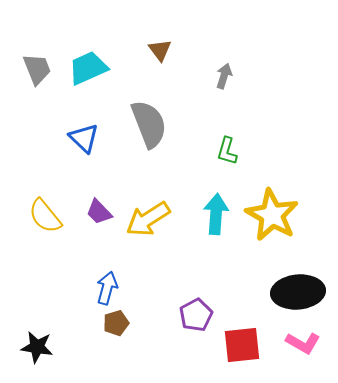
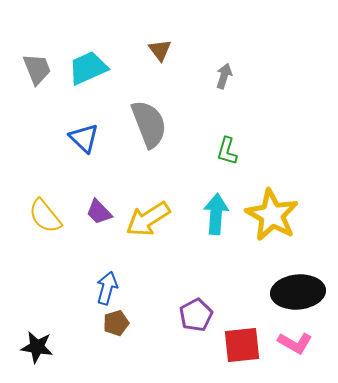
pink L-shape: moved 8 px left
